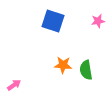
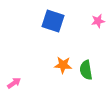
pink arrow: moved 2 px up
